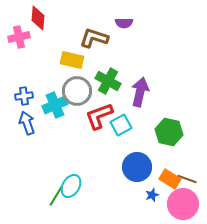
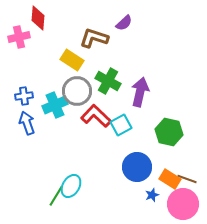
purple semicircle: rotated 42 degrees counterclockwise
yellow rectangle: rotated 20 degrees clockwise
red L-shape: moved 3 px left; rotated 64 degrees clockwise
